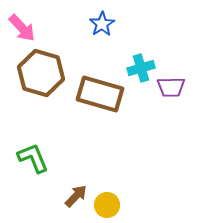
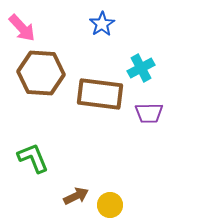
cyan cross: rotated 12 degrees counterclockwise
brown hexagon: rotated 12 degrees counterclockwise
purple trapezoid: moved 22 px left, 26 px down
brown rectangle: rotated 9 degrees counterclockwise
brown arrow: rotated 20 degrees clockwise
yellow circle: moved 3 px right
